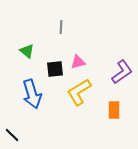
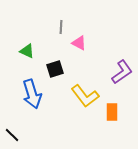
green triangle: rotated 14 degrees counterclockwise
pink triangle: moved 1 px right, 19 px up; rotated 42 degrees clockwise
black square: rotated 12 degrees counterclockwise
yellow L-shape: moved 6 px right, 4 px down; rotated 96 degrees counterclockwise
orange rectangle: moved 2 px left, 2 px down
